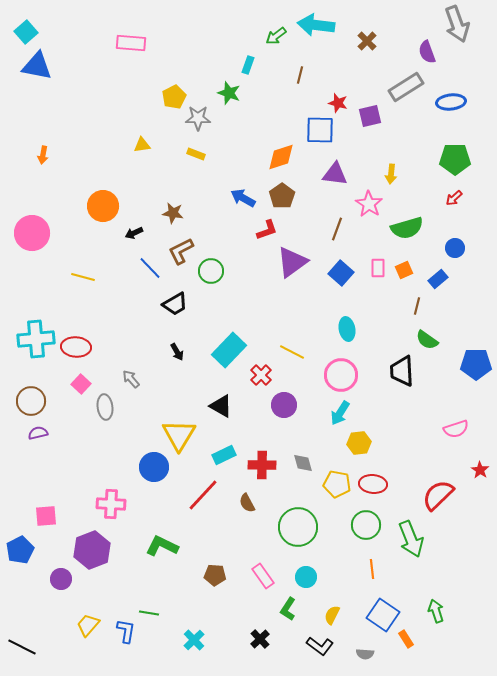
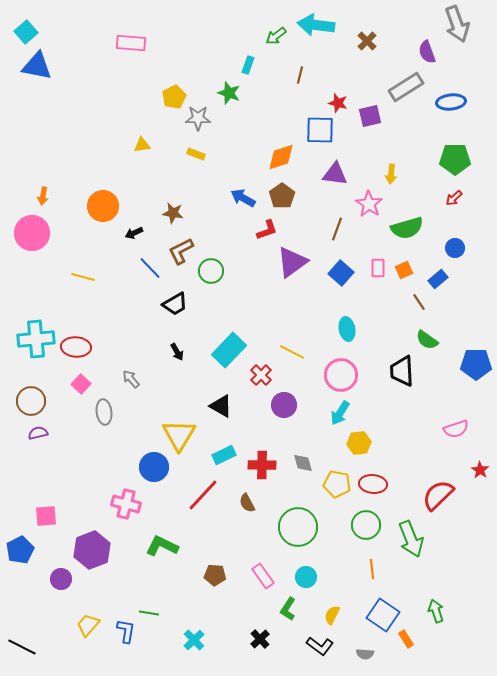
orange arrow at (43, 155): moved 41 px down
brown line at (417, 306): moved 2 px right, 4 px up; rotated 48 degrees counterclockwise
gray ellipse at (105, 407): moved 1 px left, 5 px down
pink cross at (111, 504): moved 15 px right; rotated 12 degrees clockwise
